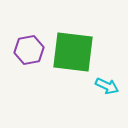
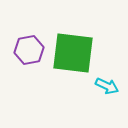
green square: moved 1 px down
